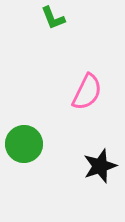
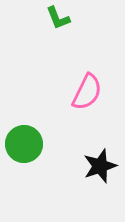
green L-shape: moved 5 px right
